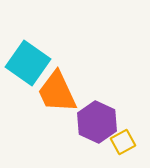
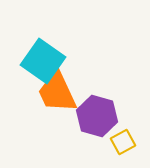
cyan square: moved 15 px right, 2 px up
purple hexagon: moved 6 px up; rotated 9 degrees counterclockwise
